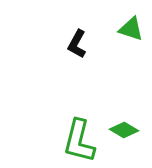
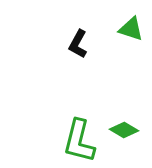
black L-shape: moved 1 px right
